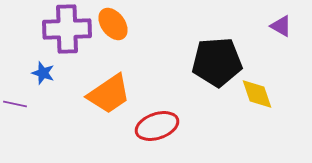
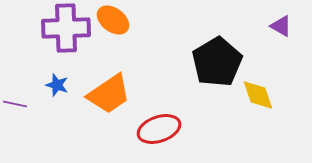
orange ellipse: moved 4 px up; rotated 16 degrees counterclockwise
purple cross: moved 1 px left, 1 px up
black pentagon: rotated 27 degrees counterclockwise
blue star: moved 14 px right, 12 px down
yellow diamond: moved 1 px right, 1 px down
red ellipse: moved 2 px right, 3 px down
